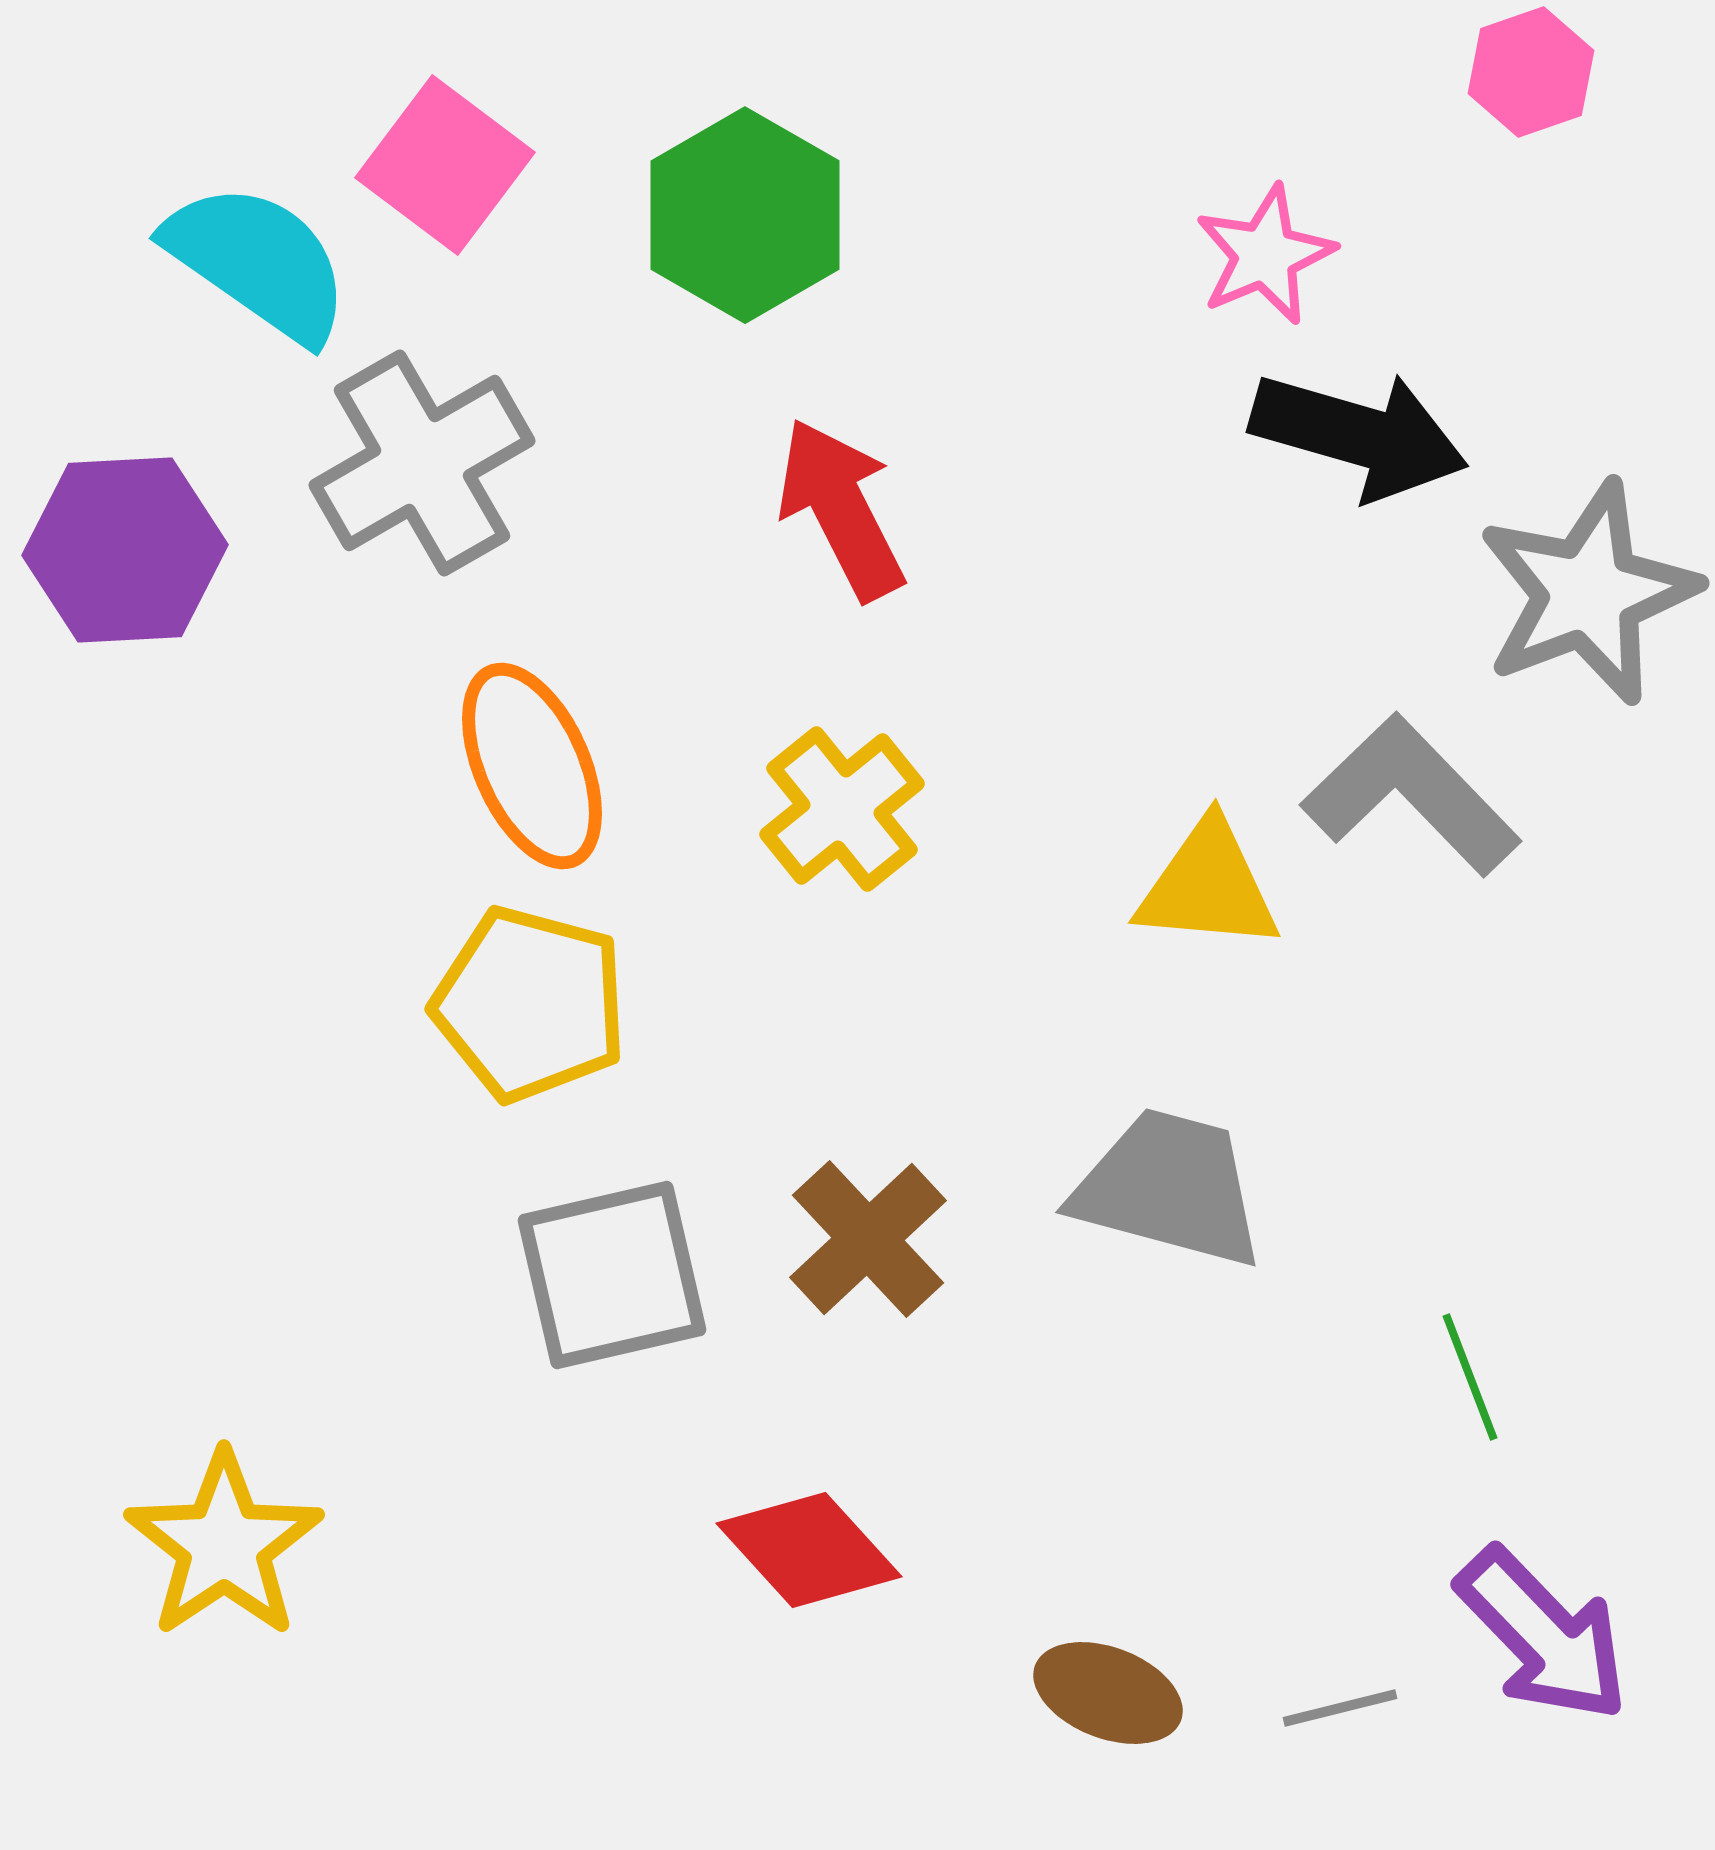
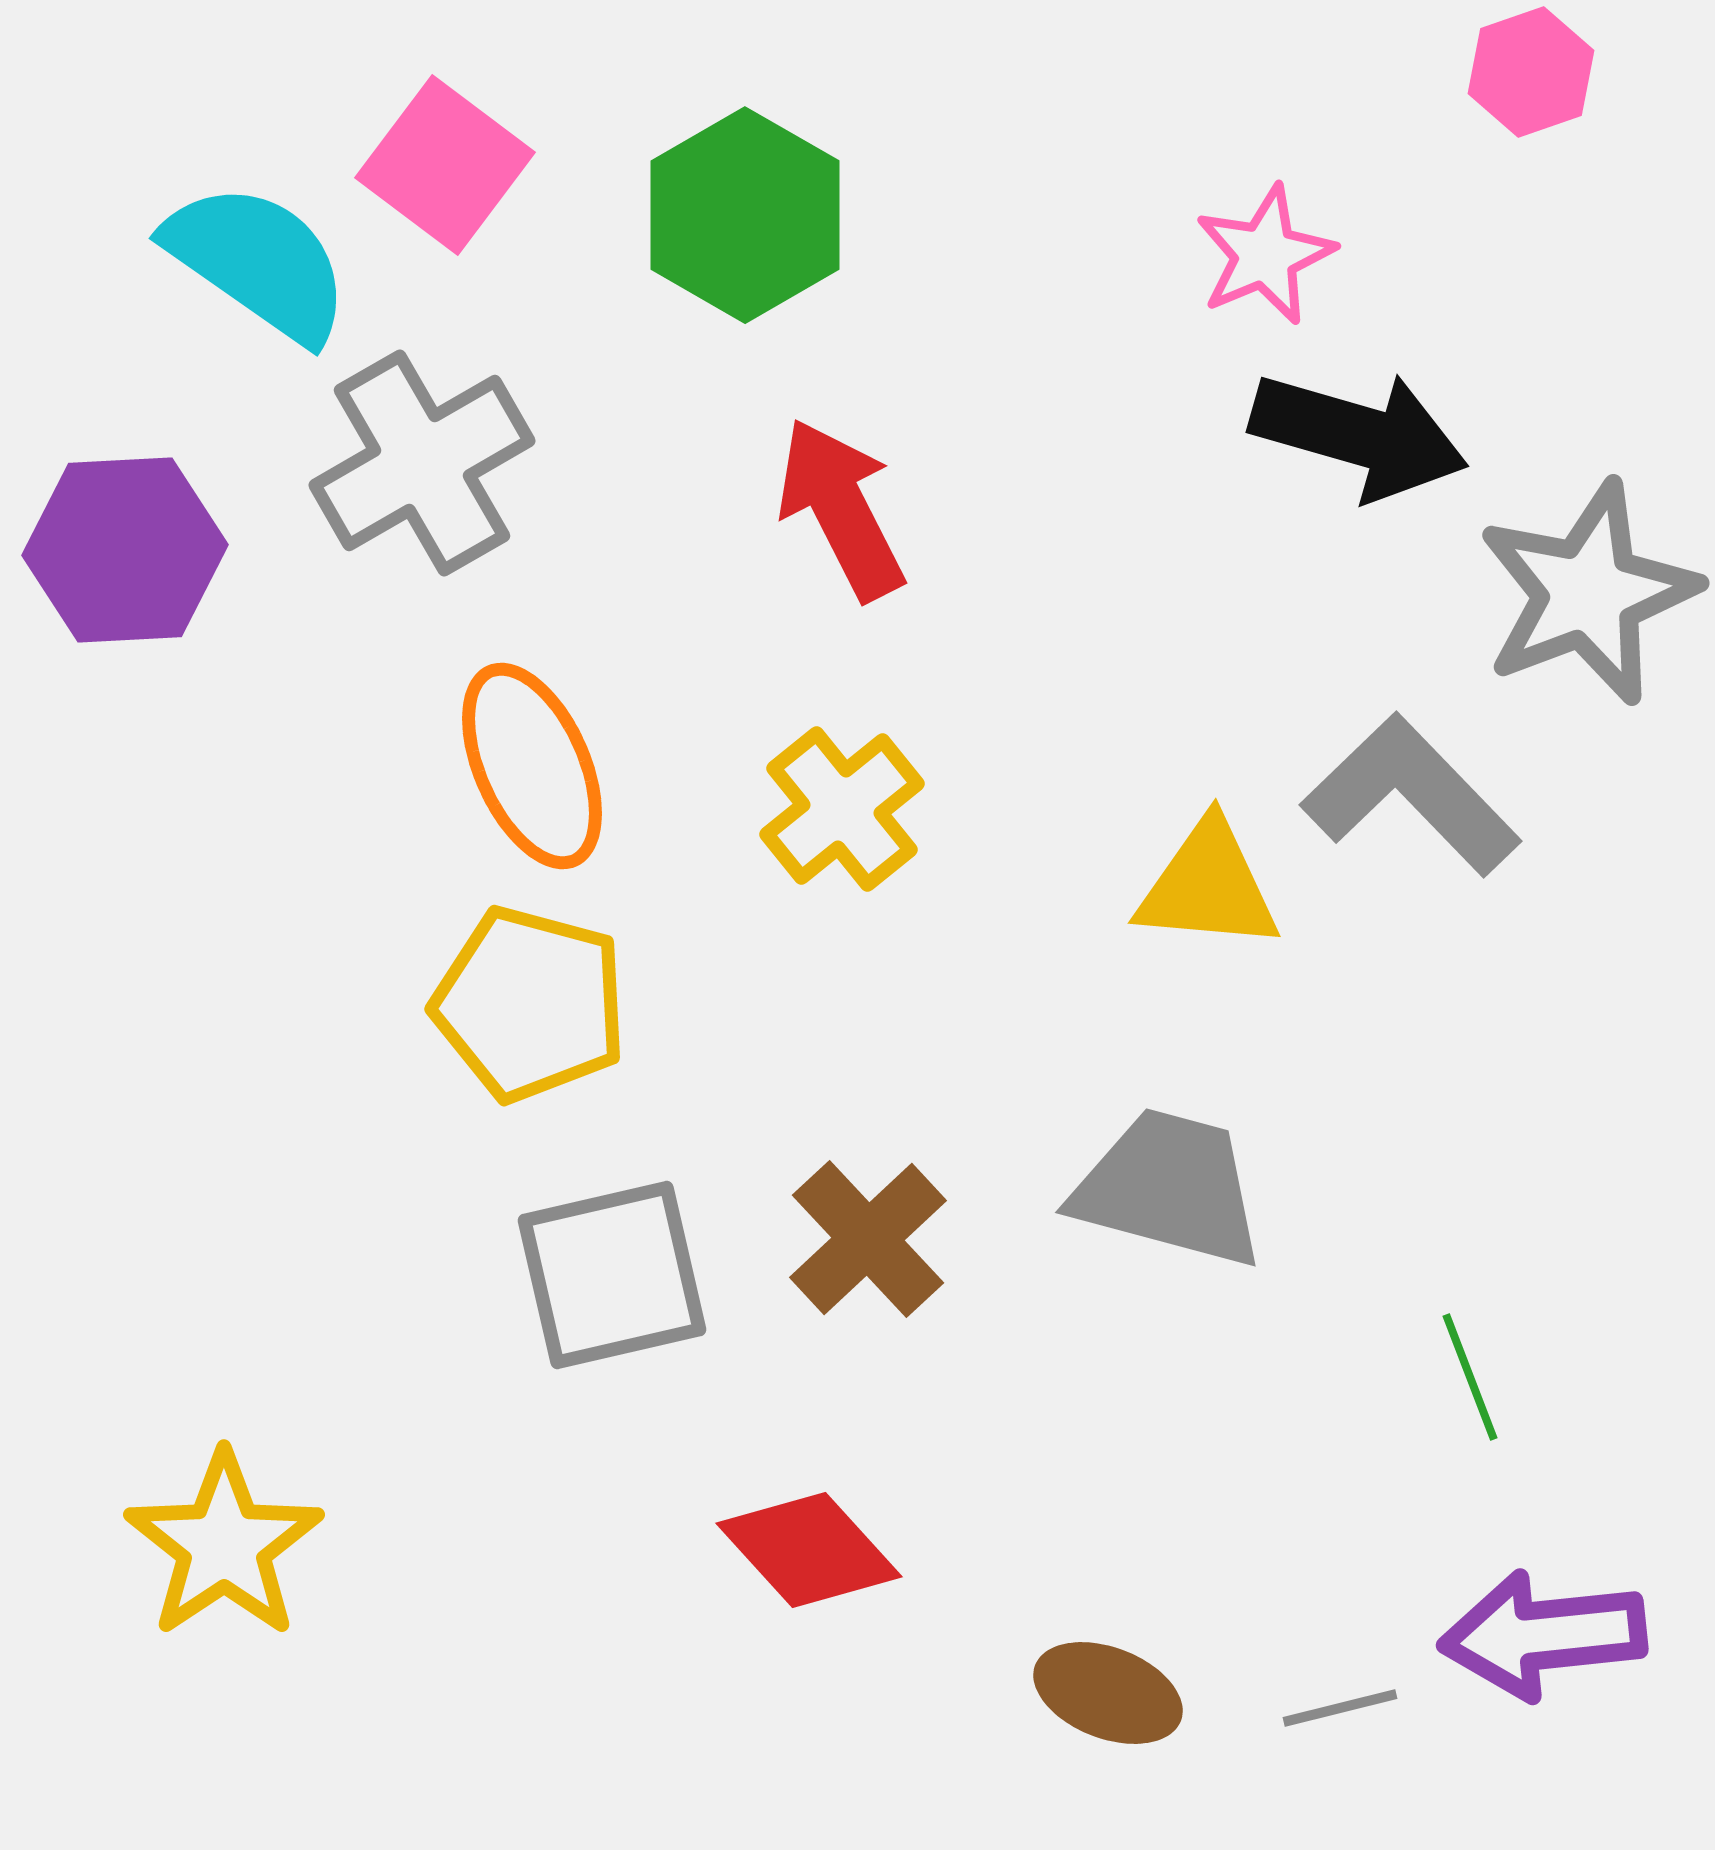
purple arrow: rotated 128 degrees clockwise
